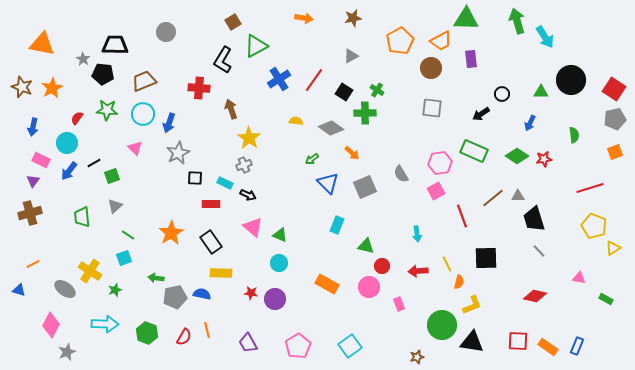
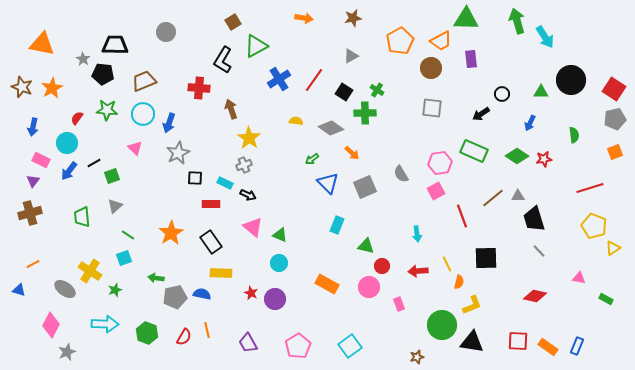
red star at (251, 293): rotated 16 degrees clockwise
